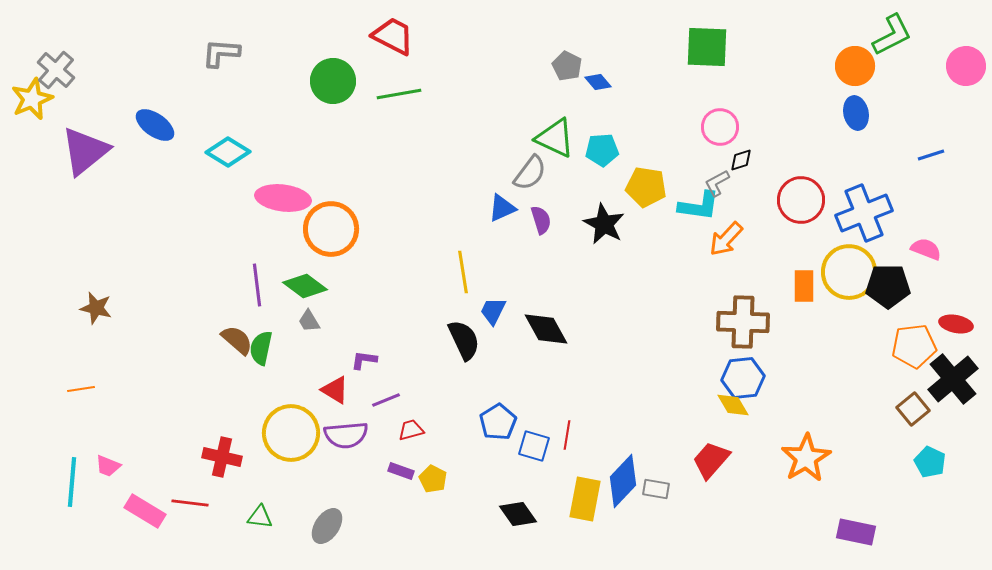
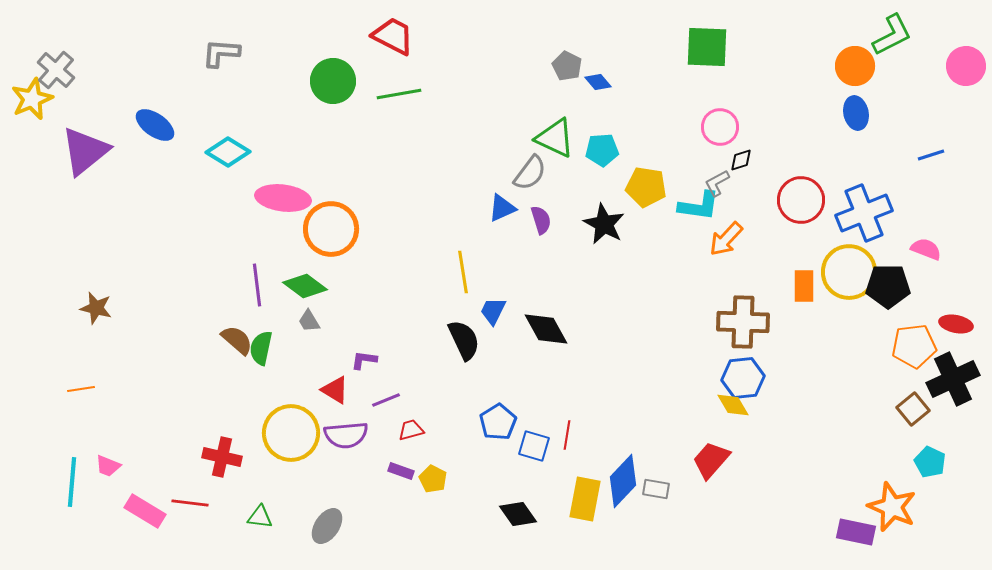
black cross at (953, 379): rotated 15 degrees clockwise
orange star at (806, 458): moved 86 px right, 49 px down; rotated 18 degrees counterclockwise
